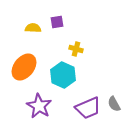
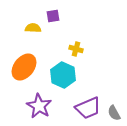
purple square: moved 4 px left, 6 px up
gray semicircle: moved 9 px down
